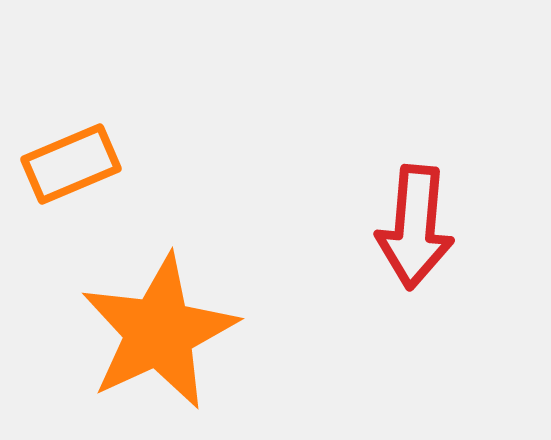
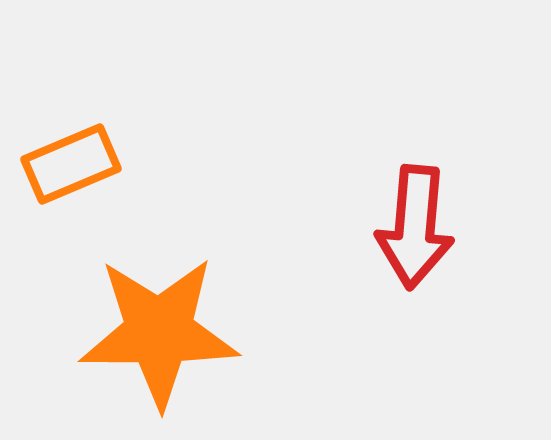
orange star: rotated 25 degrees clockwise
